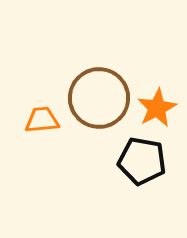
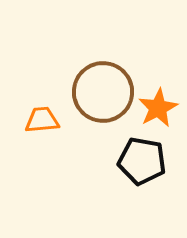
brown circle: moved 4 px right, 6 px up
orange star: moved 1 px right
